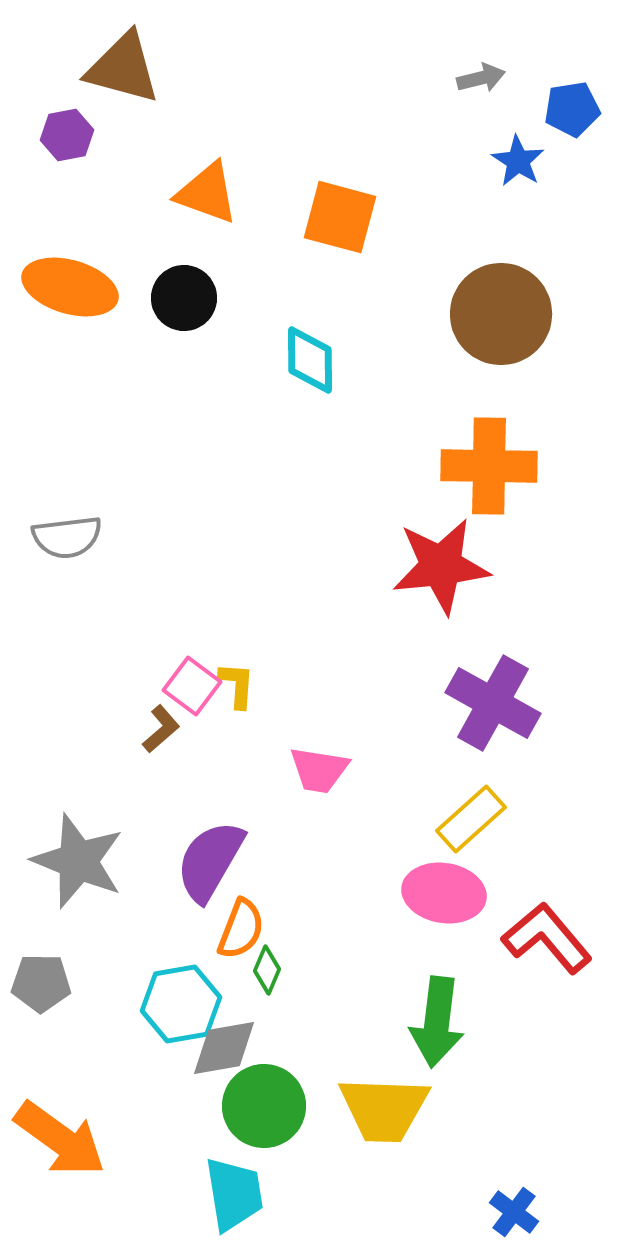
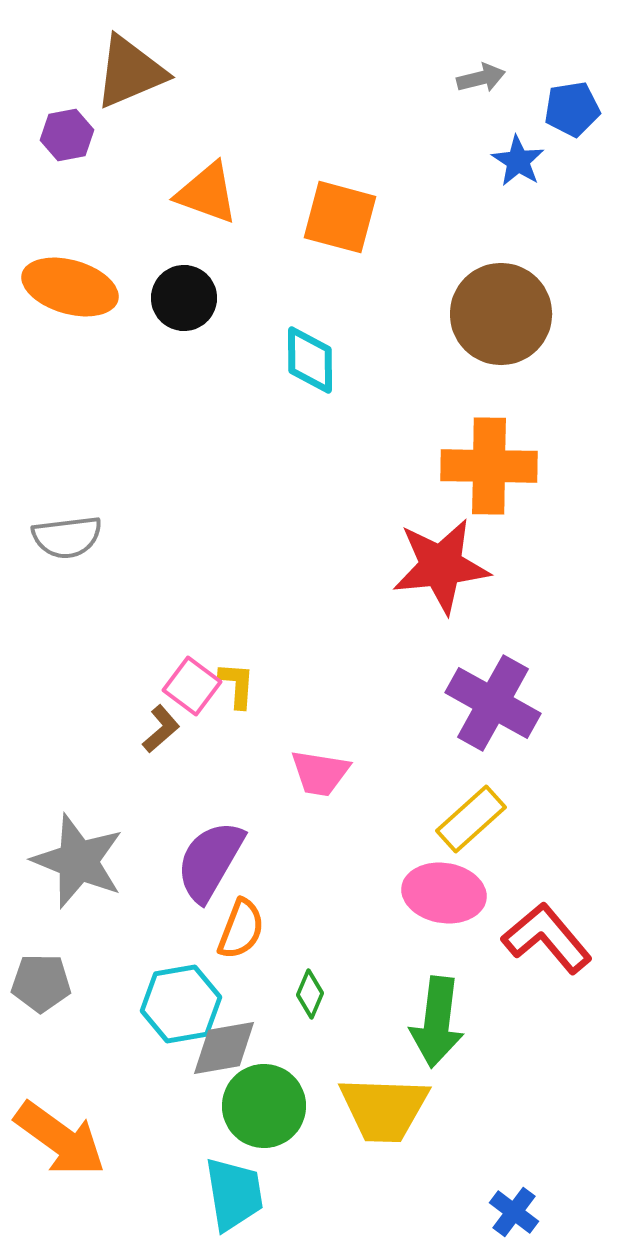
brown triangle: moved 7 px right, 4 px down; rotated 38 degrees counterclockwise
pink trapezoid: moved 1 px right, 3 px down
green diamond: moved 43 px right, 24 px down
